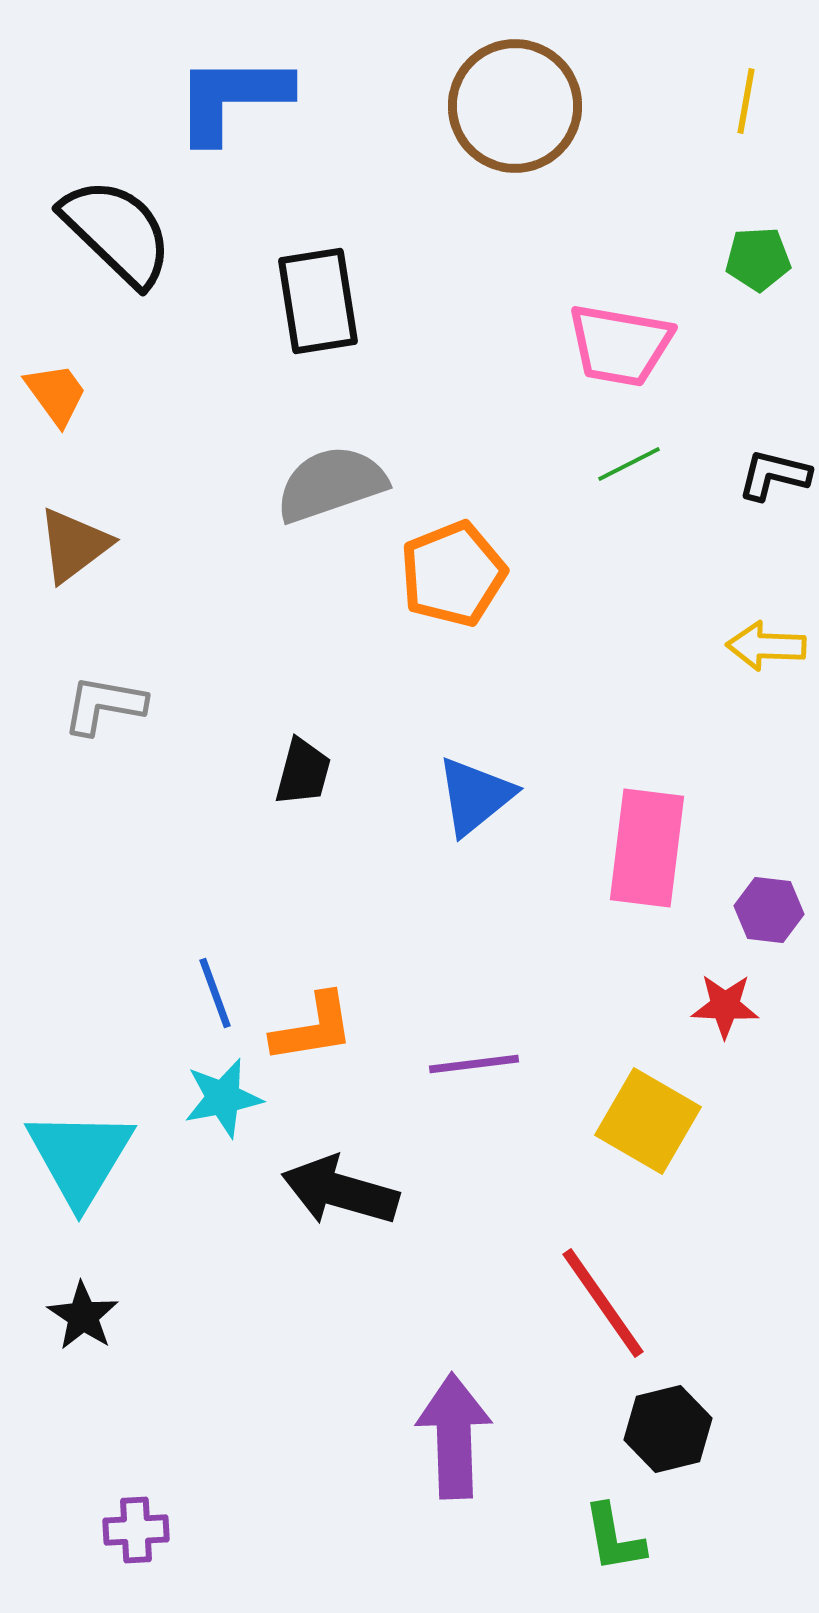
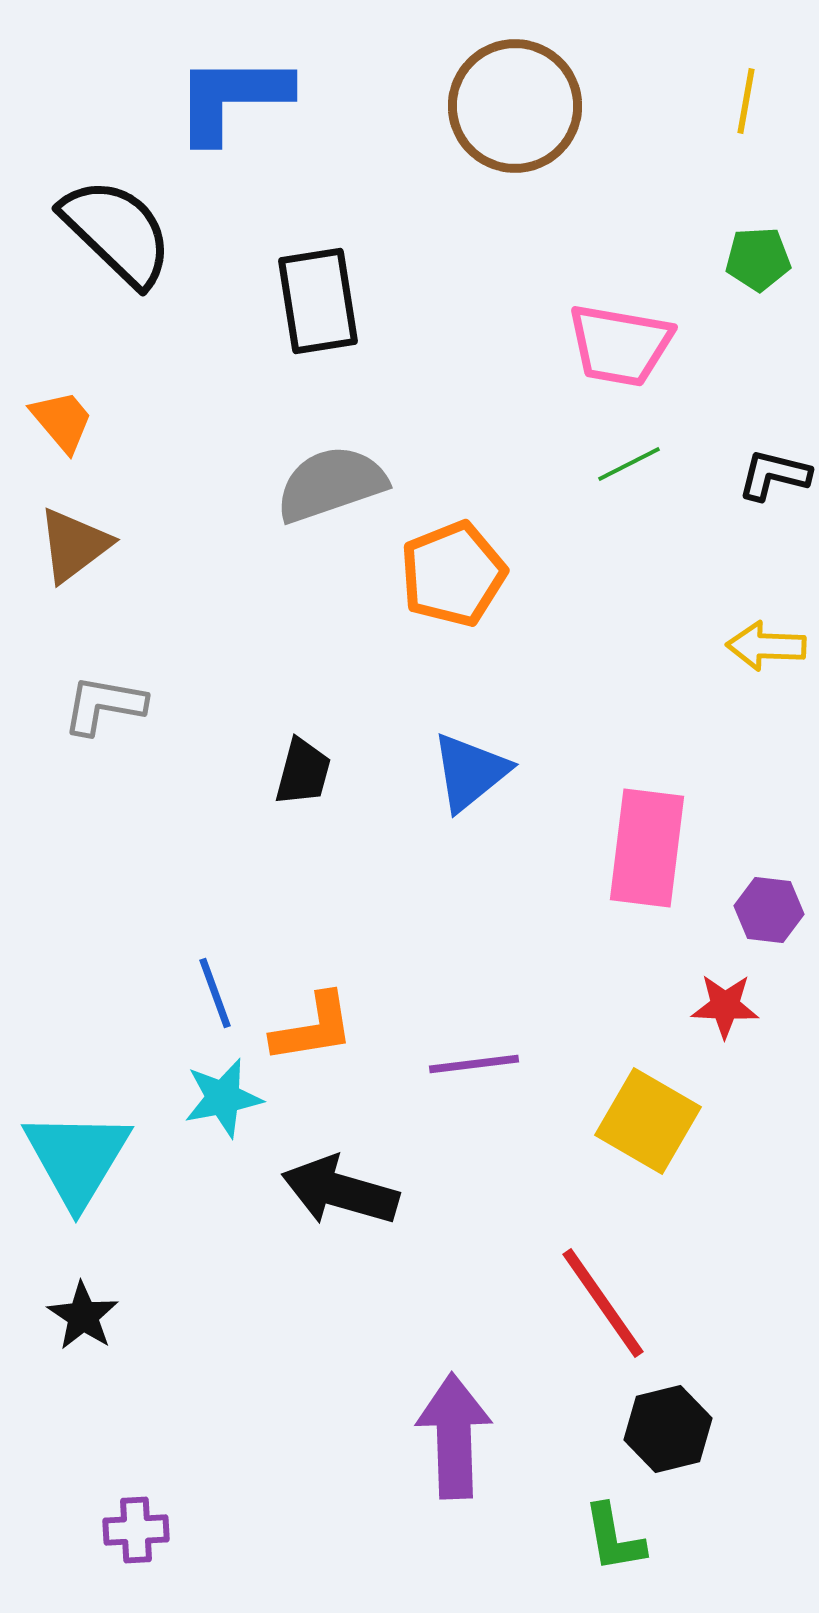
orange trapezoid: moved 6 px right, 27 px down; rotated 4 degrees counterclockwise
blue triangle: moved 5 px left, 24 px up
cyan triangle: moved 3 px left, 1 px down
